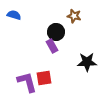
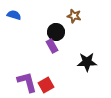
red square: moved 2 px right, 7 px down; rotated 21 degrees counterclockwise
